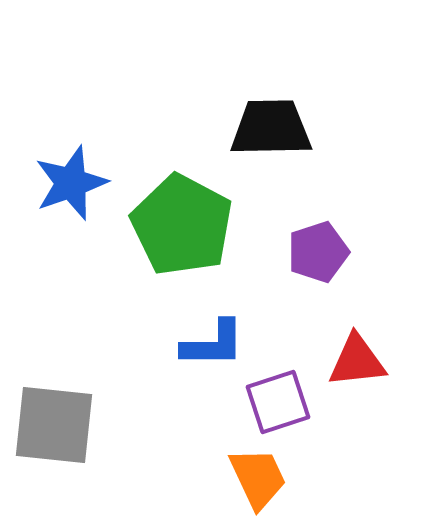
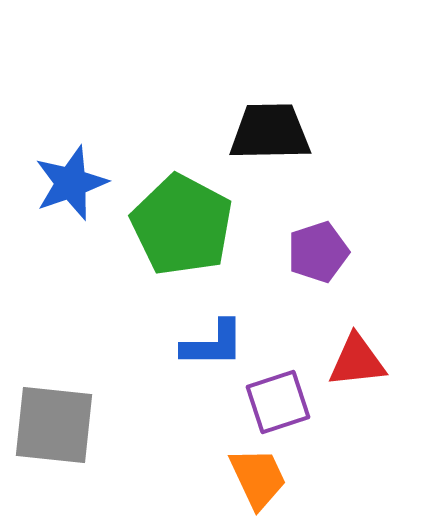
black trapezoid: moved 1 px left, 4 px down
